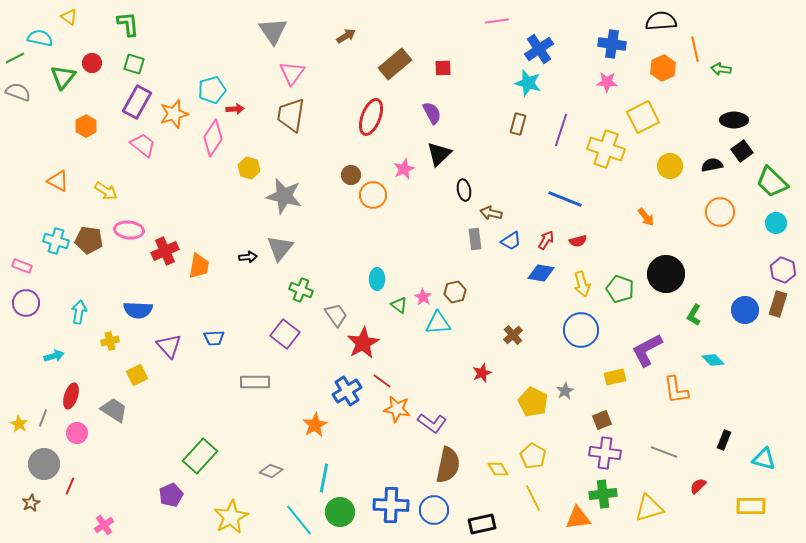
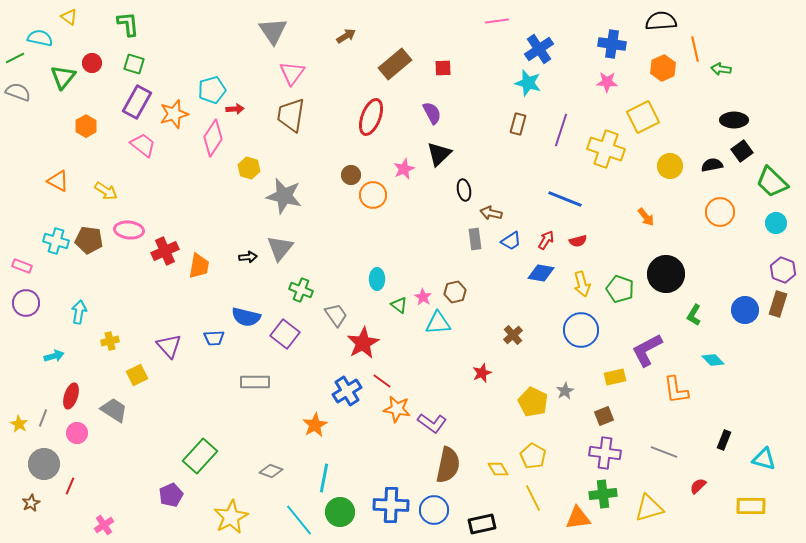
blue semicircle at (138, 310): moved 108 px right, 7 px down; rotated 12 degrees clockwise
brown square at (602, 420): moved 2 px right, 4 px up
